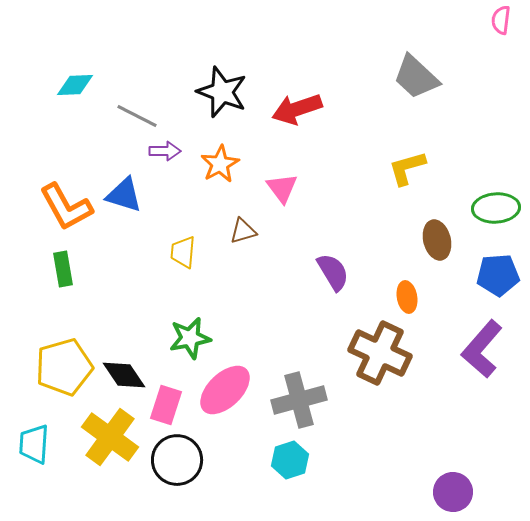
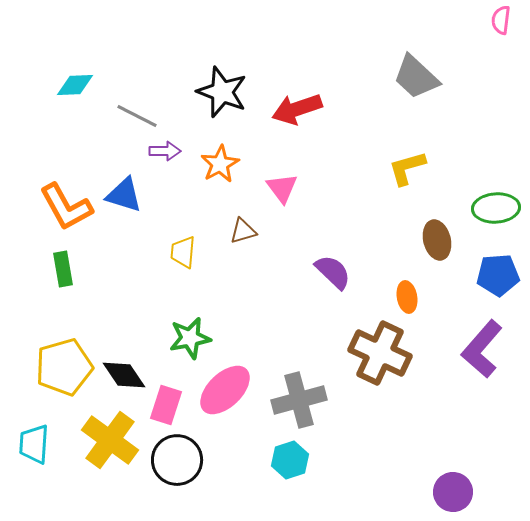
purple semicircle: rotated 15 degrees counterclockwise
yellow cross: moved 3 px down
